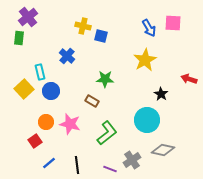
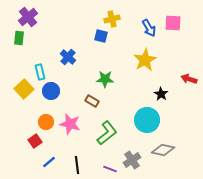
yellow cross: moved 29 px right, 7 px up; rotated 28 degrees counterclockwise
blue cross: moved 1 px right, 1 px down
blue line: moved 1 px up
